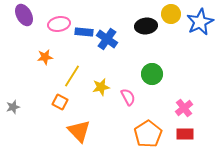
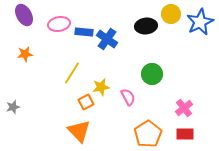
orange star: moved 20 px left, 3 px up
yellow line: moved 3 px up
orange square: moved 26 px right; rotated 35 degrees clockwise
